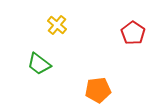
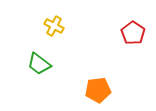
yellow cross: moved 3 px left, 1 px down; rotated 12 degrees counterclockwise
